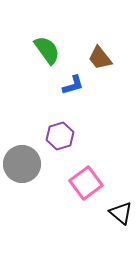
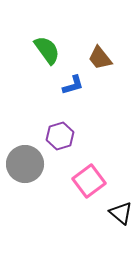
gray circle: moved 3 px right
pink square: moved 3 px right, 2 px up
